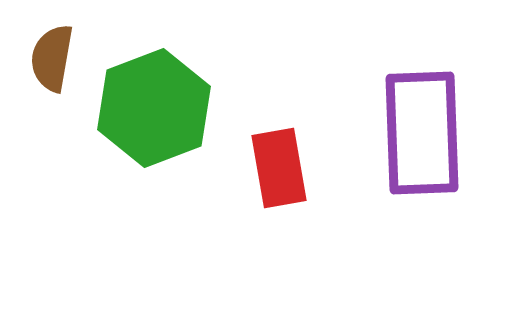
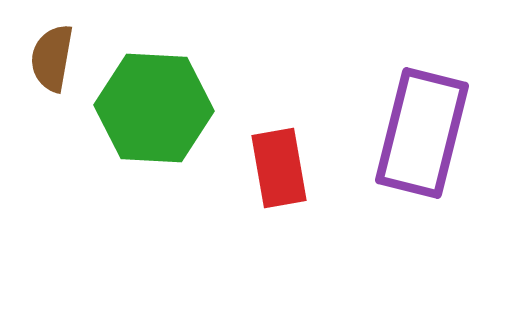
green hexagon: rotated 24 degrees clockwise
purple rectangle: rotated 16 degrees clockwise
